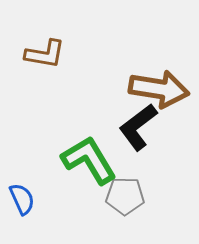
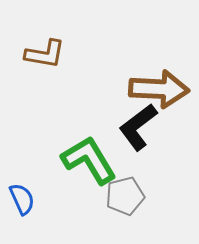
brown arrow: rotated 6 degrees counterclockwise
gray pentagon: rotated 15 degrees counterclockwise
